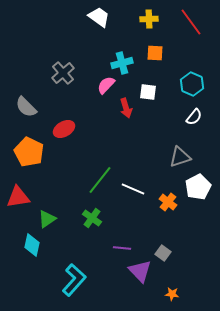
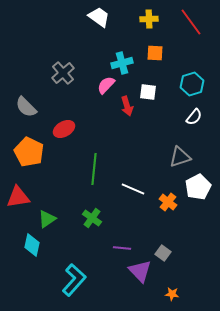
cyan hexagon: rotated 20 degrees clockwise
red arrow: moved 1 px right, 2 px up
green line: moved 6 px left, 11 px up; rotated 32 degrees counterclockwise
